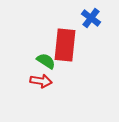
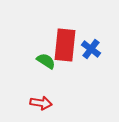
blue cross: moved 31 px down
red arrow: moved 22 px down
